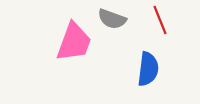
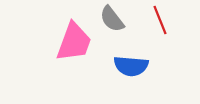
gray semicircle: rotated 32 degrees clockwise
blue semicircle: moved 17 px left, 3 px up; rotated 88 degrees clockwise
